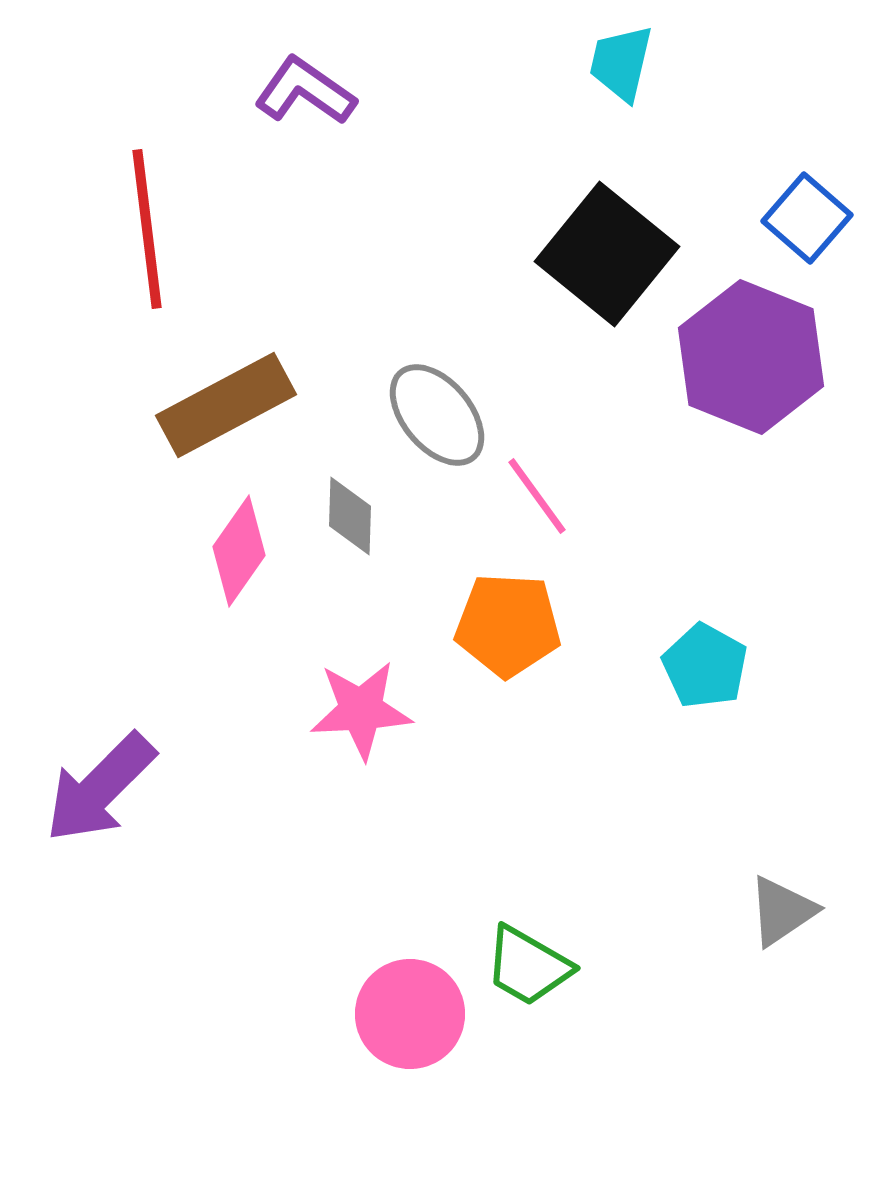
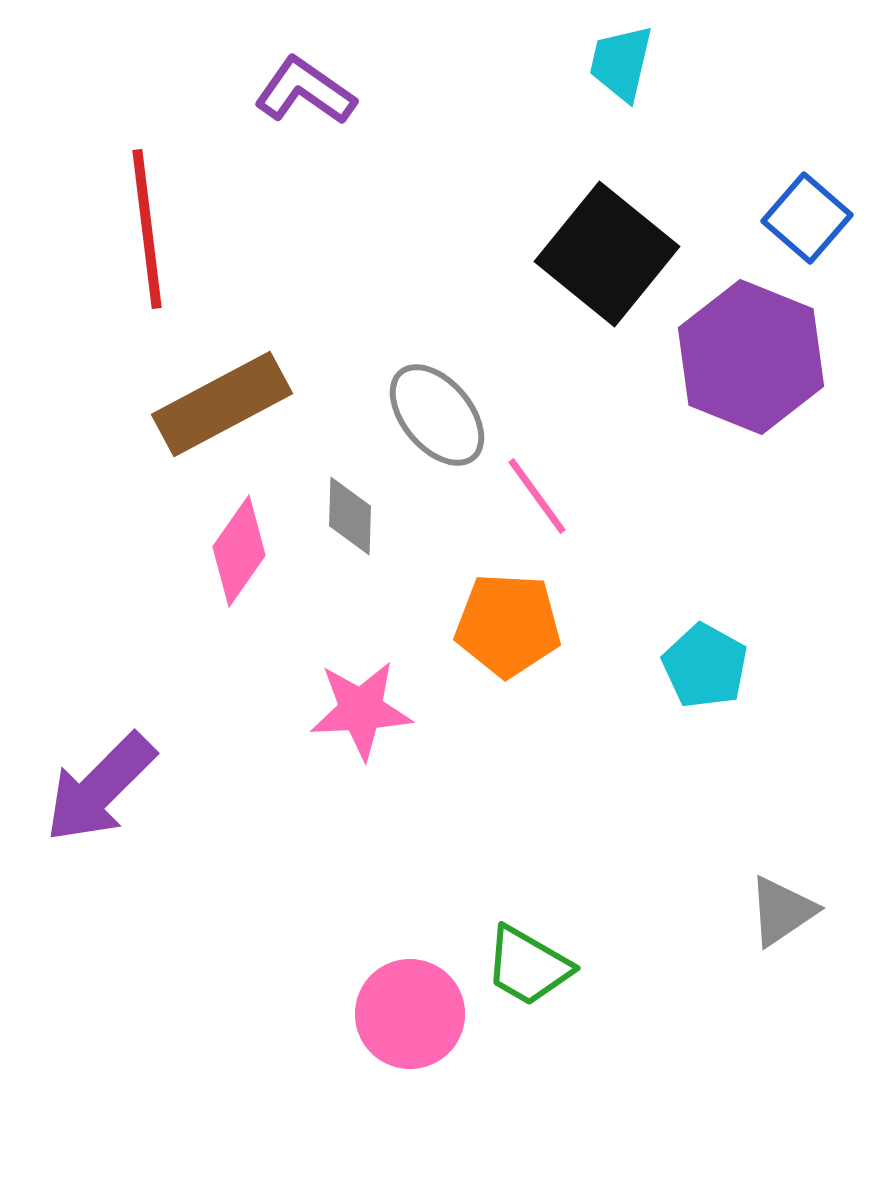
brown rectangle: moved 4 px left, 1 px up
